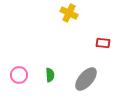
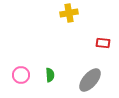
yellow cross: rotated 36 degrees counterclockwise
pink circle: moved 2 px right
gray ellipse: moved 4 px right, 1 px down
